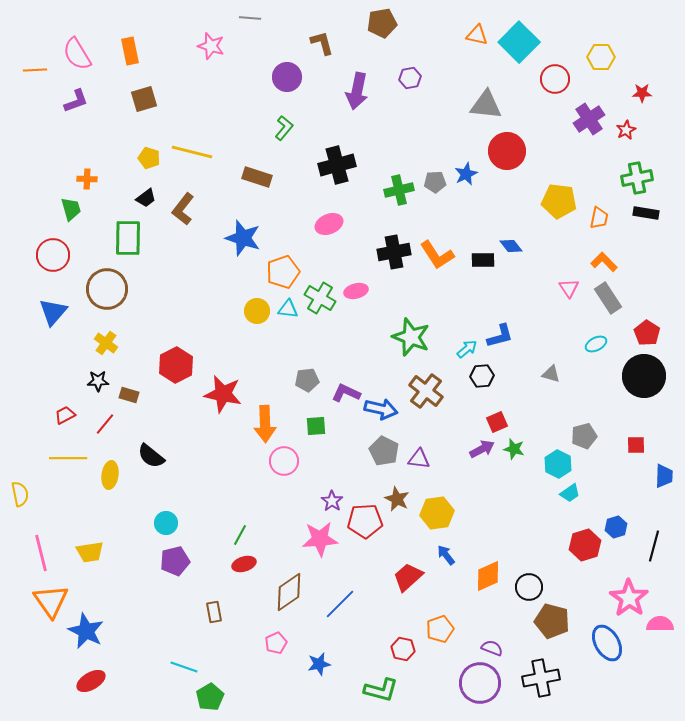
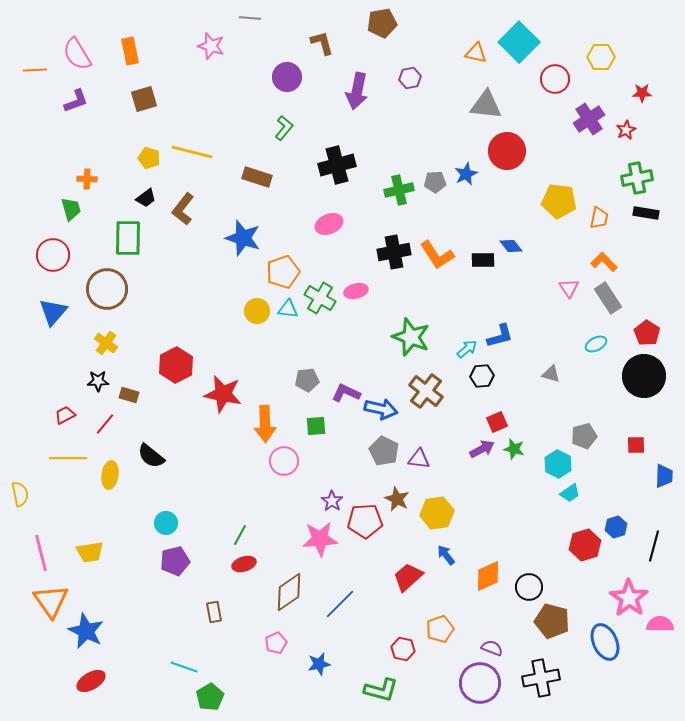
orange triangle at (477, 35): moved 1 px left, 18 px down
blue ellipse at (607, 643): moved 2 px left, 1 px up; rotated 6 degrees clockwise
